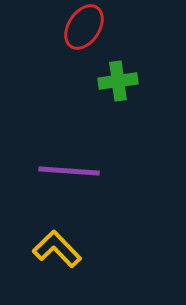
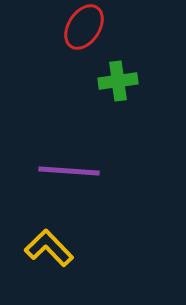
yellow L-shape: moved 8 px left, 1 px up
